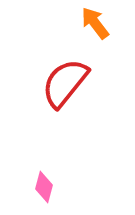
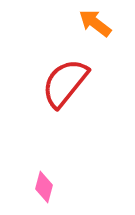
orange arrow: rotated 16 degrees counterclockwise
